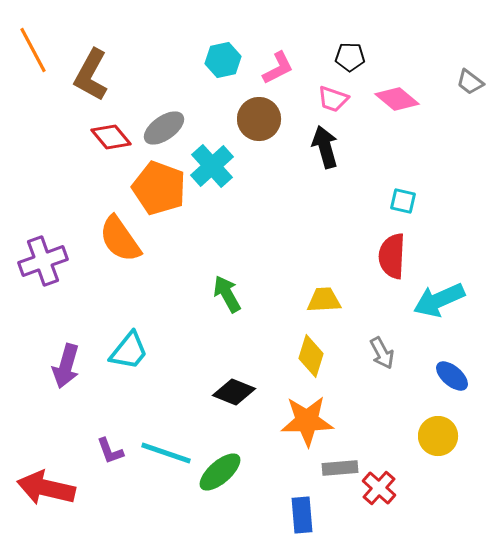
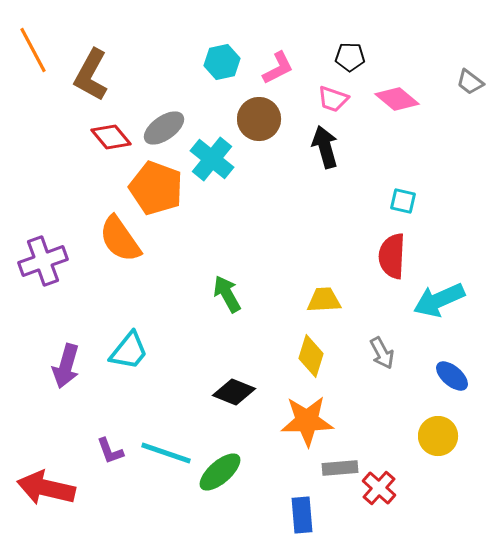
cyan hexagon: moved 1 px left, 2 px down
cyan cross: moved 7 px up; rotated 9 degrees counterclockwise
orange pentagon: moved 3 px left
